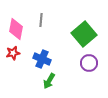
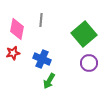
pink diamond: moved 1 px right
